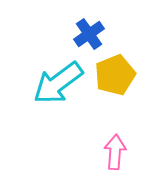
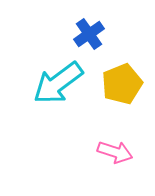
yellow pentagon: moved 7 px right, 9 px down
pink arrow: rotated 104 degrees clockwise
